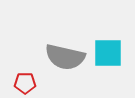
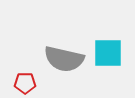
gray semicircle: moved 1 px left, 2 px down
